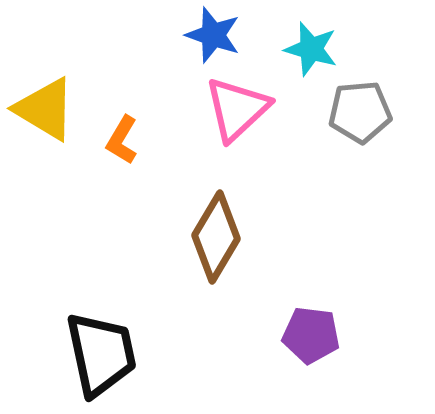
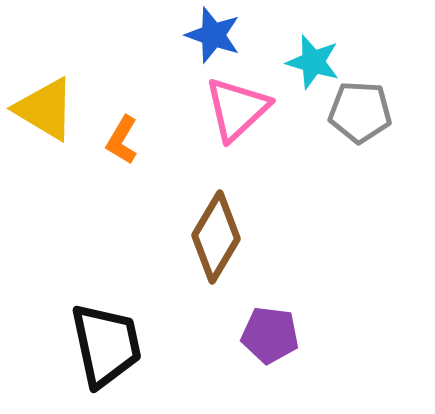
cyan star: moved 2 px right, 13 px down
gray pentagon: rotated 8 degrees clockwise
purple pentagon: moved 41 px left
black trapezoid: moved 5 px right, 9 px up
